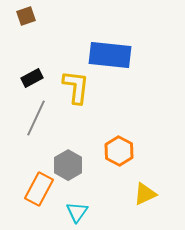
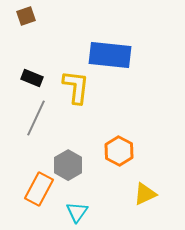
black rectangle: rotated 50 degrees clockwise
